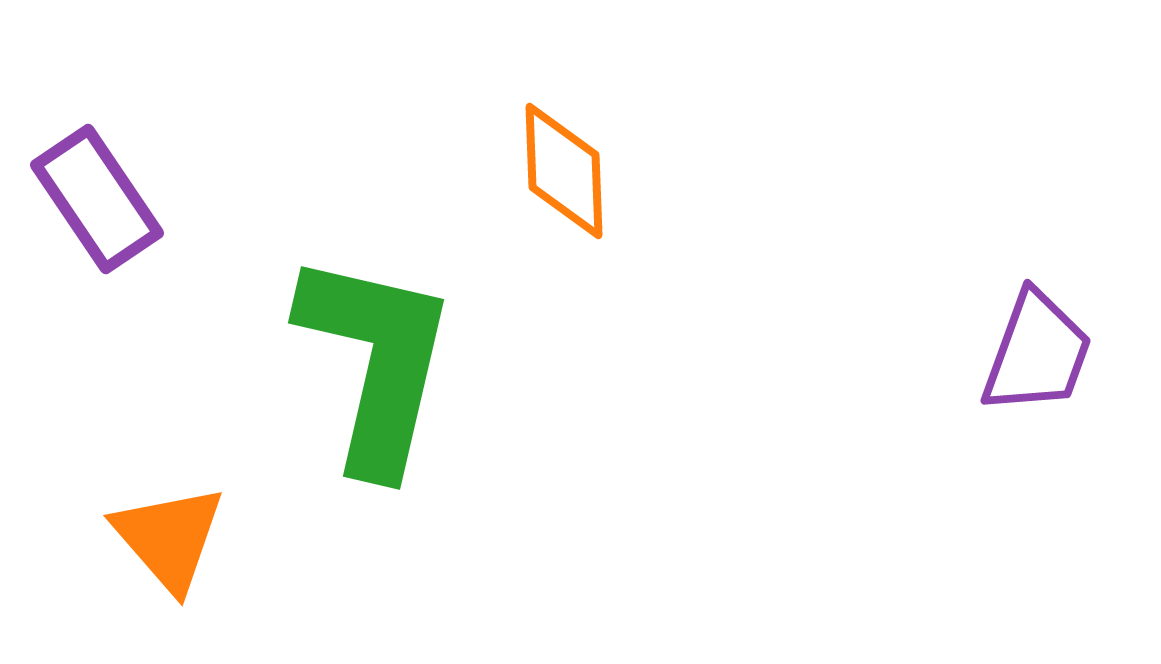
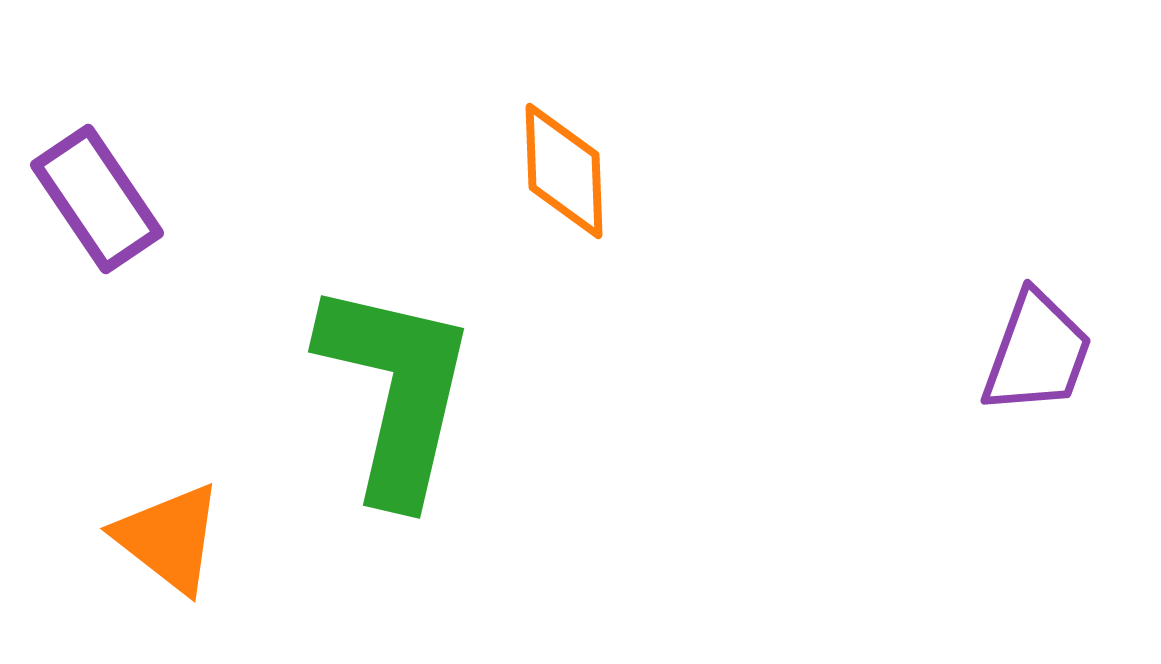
green L-shape: moved 20 px right, 29 px down
orange triangle: rotated 11 degrees counterclockwise
